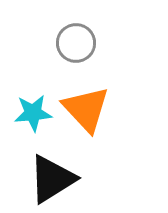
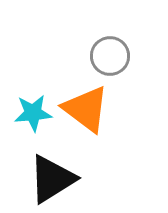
gray circle: moved 34 px right, 13 px down
orange triangle: rotated 10 degrees counterclockwise
